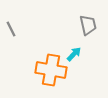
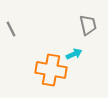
cyan arrow: rotated 21 degrees clockwise
